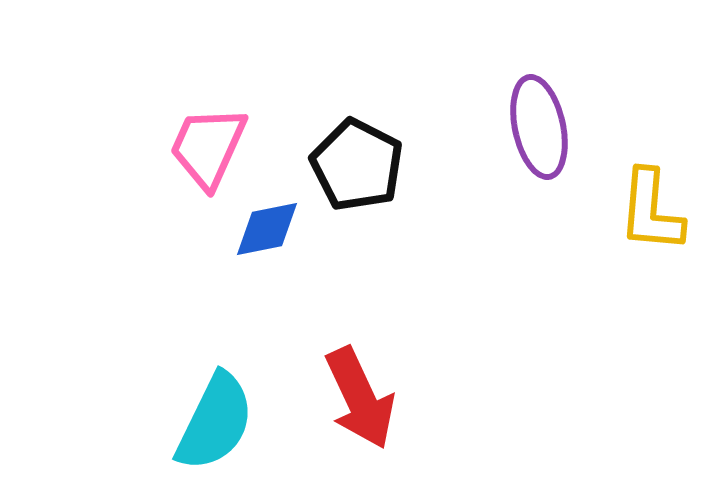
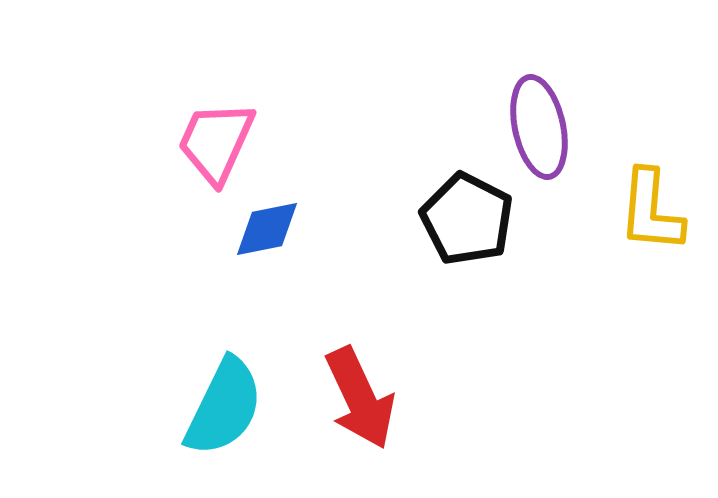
pink trapezoid: moved 8 px right, 5 px up
black pentagon: moved 110 px right, 54 px down
cyan semicircle: moved 9 px right, 15 px up
